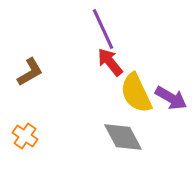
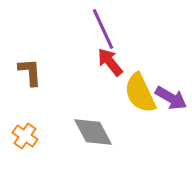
brown L-shape: rotated 64 degrees counterclockwise
yellow semicircle: moved 4 px right
gray diamond: moved 30 px left, 5 px up
